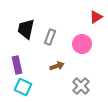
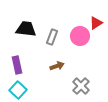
red triangle: moved 6 px down
black trapezoid: rotated 85 degrees clockwise
gray rectangle: moved 2 px right
pink circle: moved 2 px left, 8 px up
cyan square: moved 5 px left, 3 px down; rotated 18 degrees clockwise
